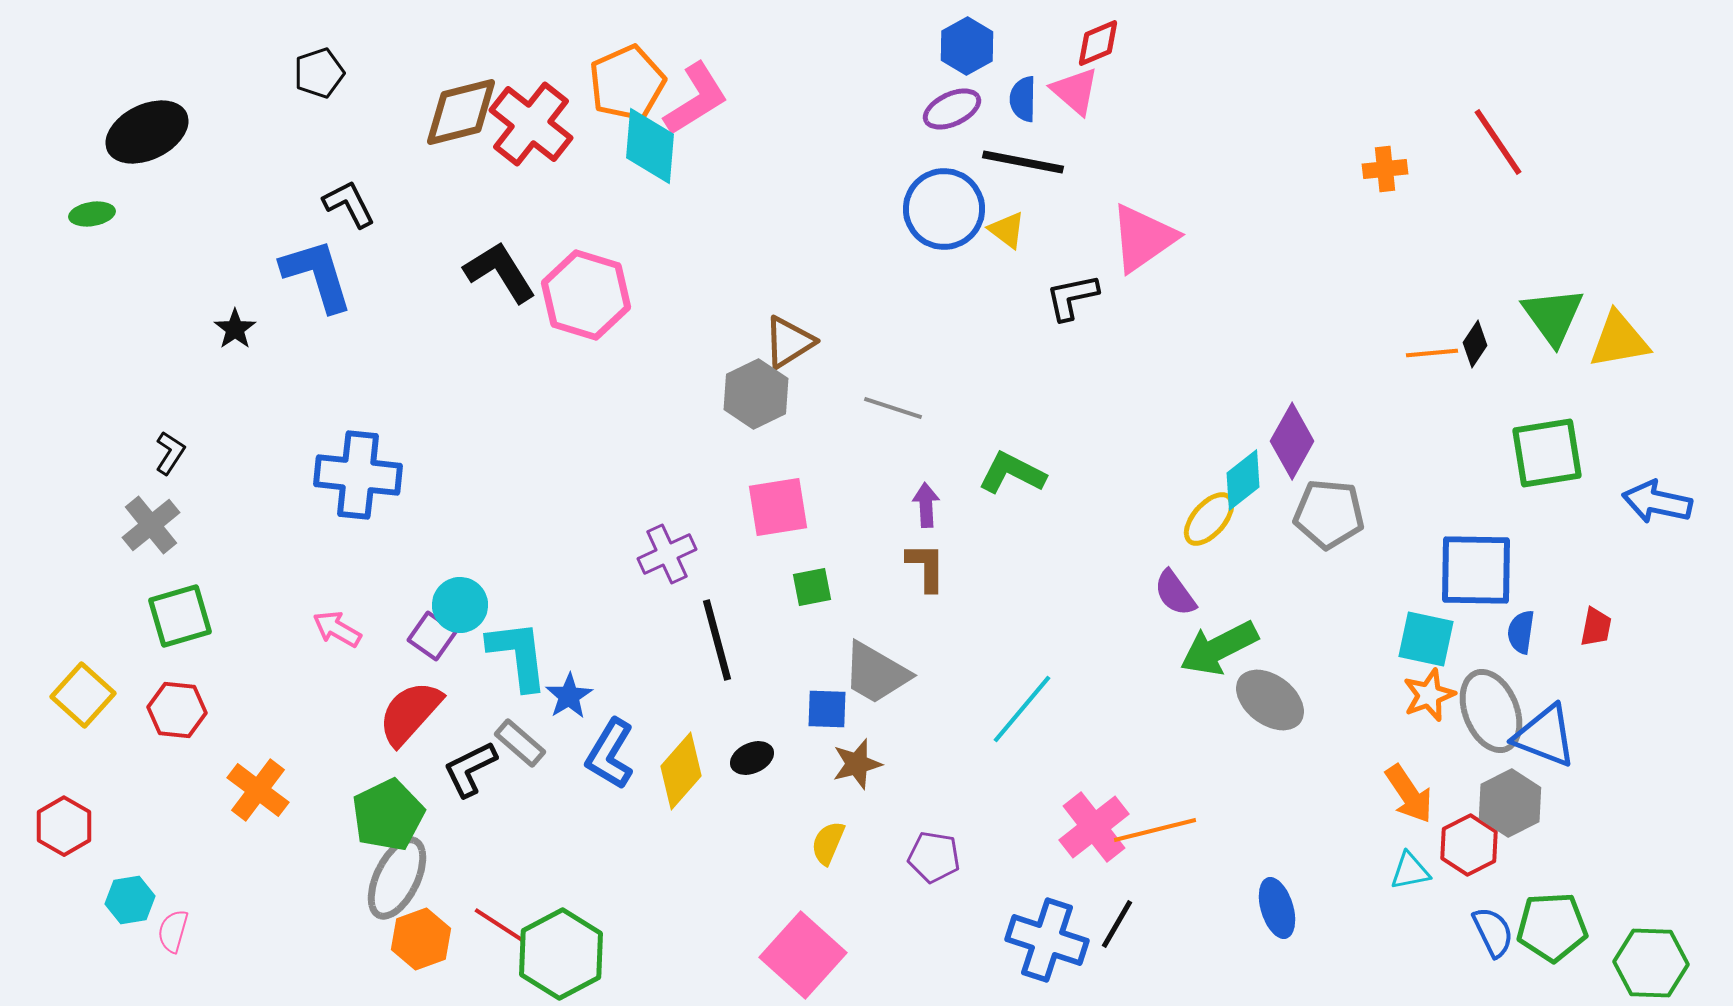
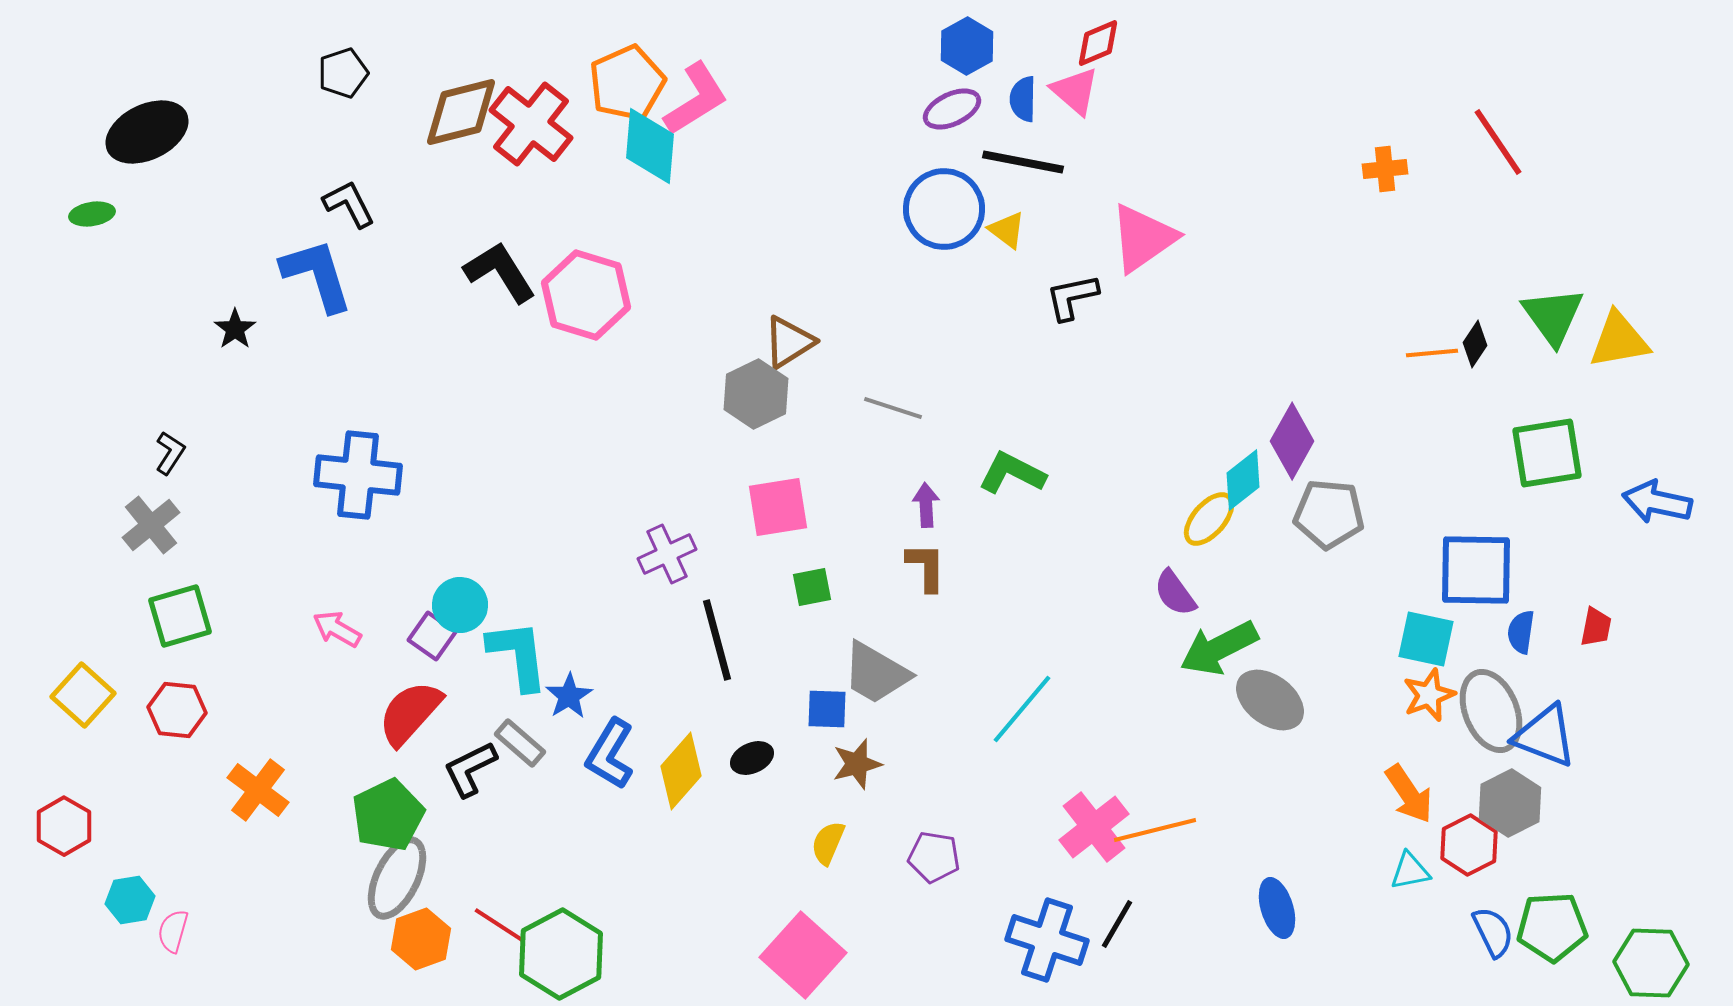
black pentagon at (319, 73): moved 24 px right
